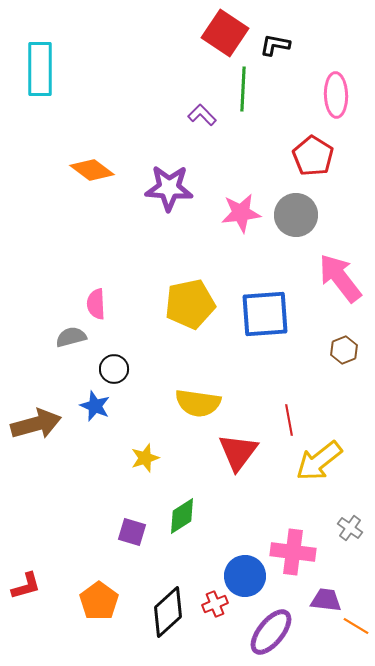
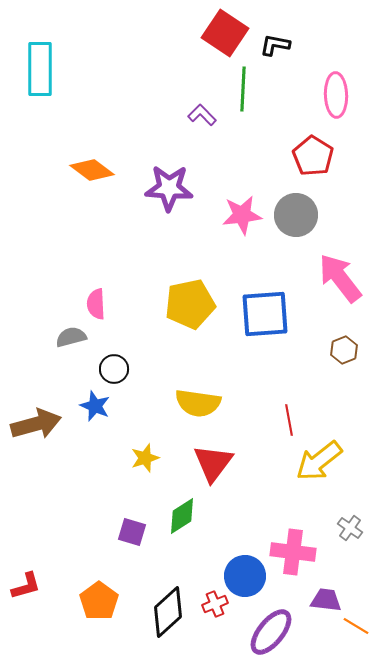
pink star: moved 1 px right, 2 px down
red triangle: moved 25 px left, 11 px down
